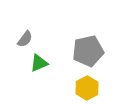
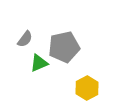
gray pentagon: moved 24 px left, 4 px up
